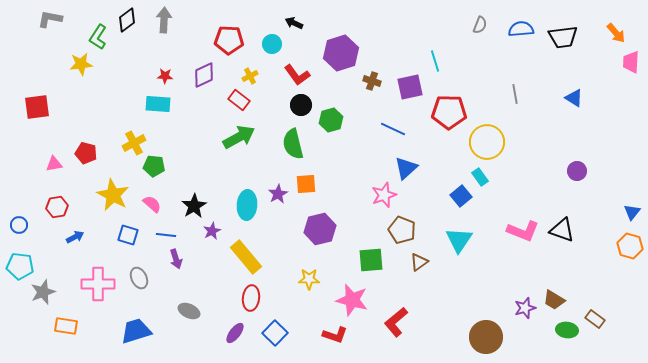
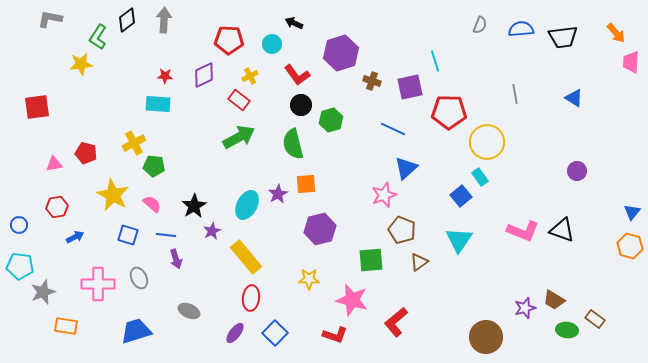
cyan ellipse at (247, 205): rotated 24 degrees clockwise
